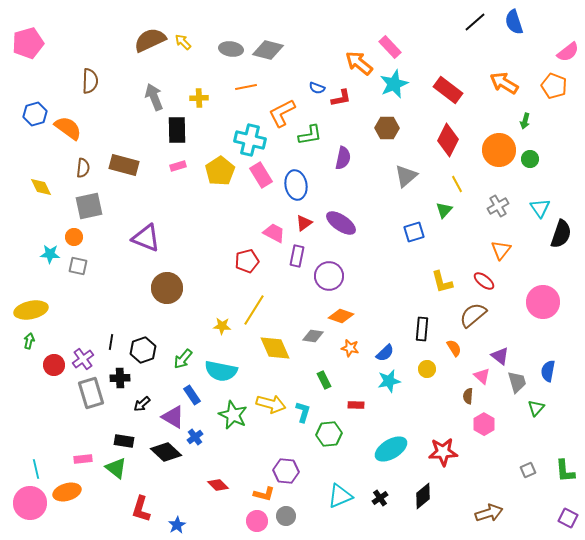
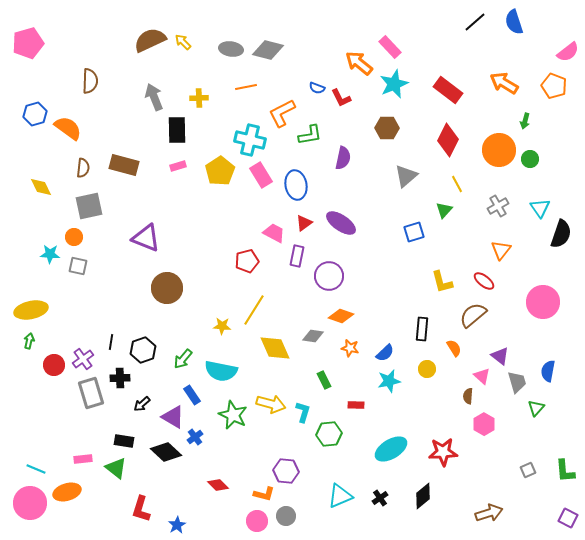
red L-shape at (341, 98): rotated 75 degrees clockwise
cyan line at (36, 469): rotated 54 degrees counterclockwise
